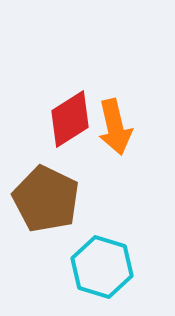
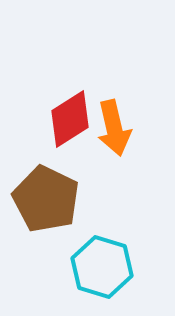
orange arrow: moved 1 px left, 1 px down
